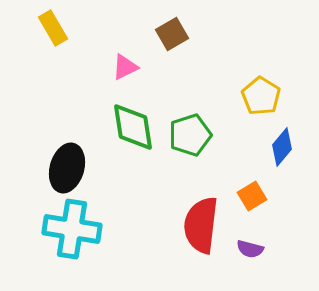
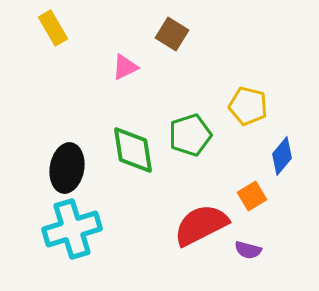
brown square: rotated 28 degrees counterclockwise
yellow pentagon: moved 13 px left, 10 px down; rotated 18 degrees counterclockwise
green diamond: moved 23 px down
blue diamond: moved 9 px down
black ellipse: rotated 6 degrees counterclockwise
red semicircle: rotated 56 degrees clockwise
cyan cross: rotated 26 degrees counterclockwise
purple semicircle: moved 2 px left, 1 px down
